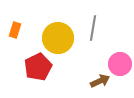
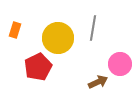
brown arrow: moved 2 px left, 1 px down
